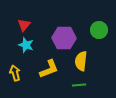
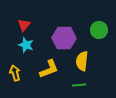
yellow semicircle: moved 1 px right
